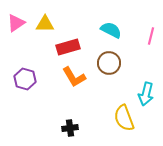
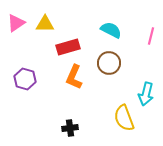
orange L-shape: rotated 55 degrees clockwise
